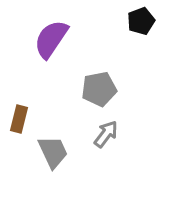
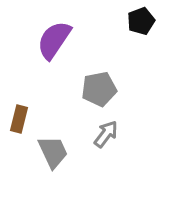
purple semicircle: moved 3 px right, 1 px down
